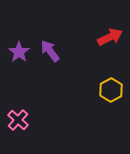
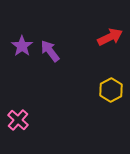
purple star: moved 3 px right, 6 px up
